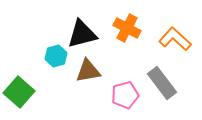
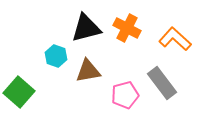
black triangle: moved 4 px right, 6 px up
cyan hexagon: rotated 25 degrees counterclockwise
